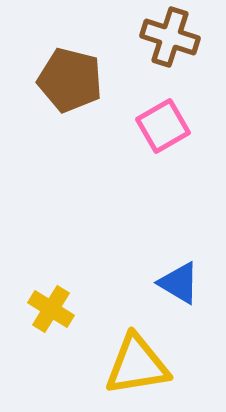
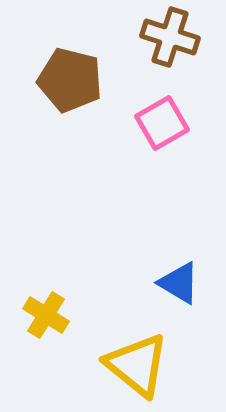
pink square: moved 1 px left, 3 px up
yellow cross: moved 5 px left, 6 px down
yellow triangle: rotated 48 degrees clockwise
